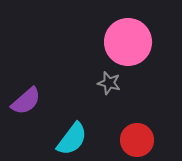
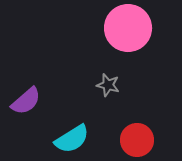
pink circle: moved 14 px up
gray star: moved 1 px left, 2 px down
cyan semicircle: rotated 21 degrees clockwise
